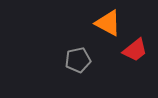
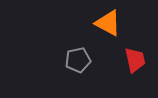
red trapezoid: moved 10 px down; rotated 64 degrees counterclockwise
